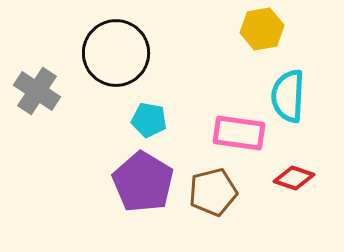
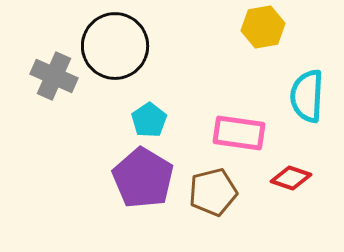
yellow hexagon: moved 1 px right, 2 px up
black circle: moved 1 px left, 7 px up
gray cross: moved 17 px right, 15 px up; rotated 9 degrees counterclockwise
cyan semicircle: moved 19 px right
cyan pentagon: rotated 28 degrees clockwise
red diamond: moved 3 px left
purple pentagon: moved 4 px up
